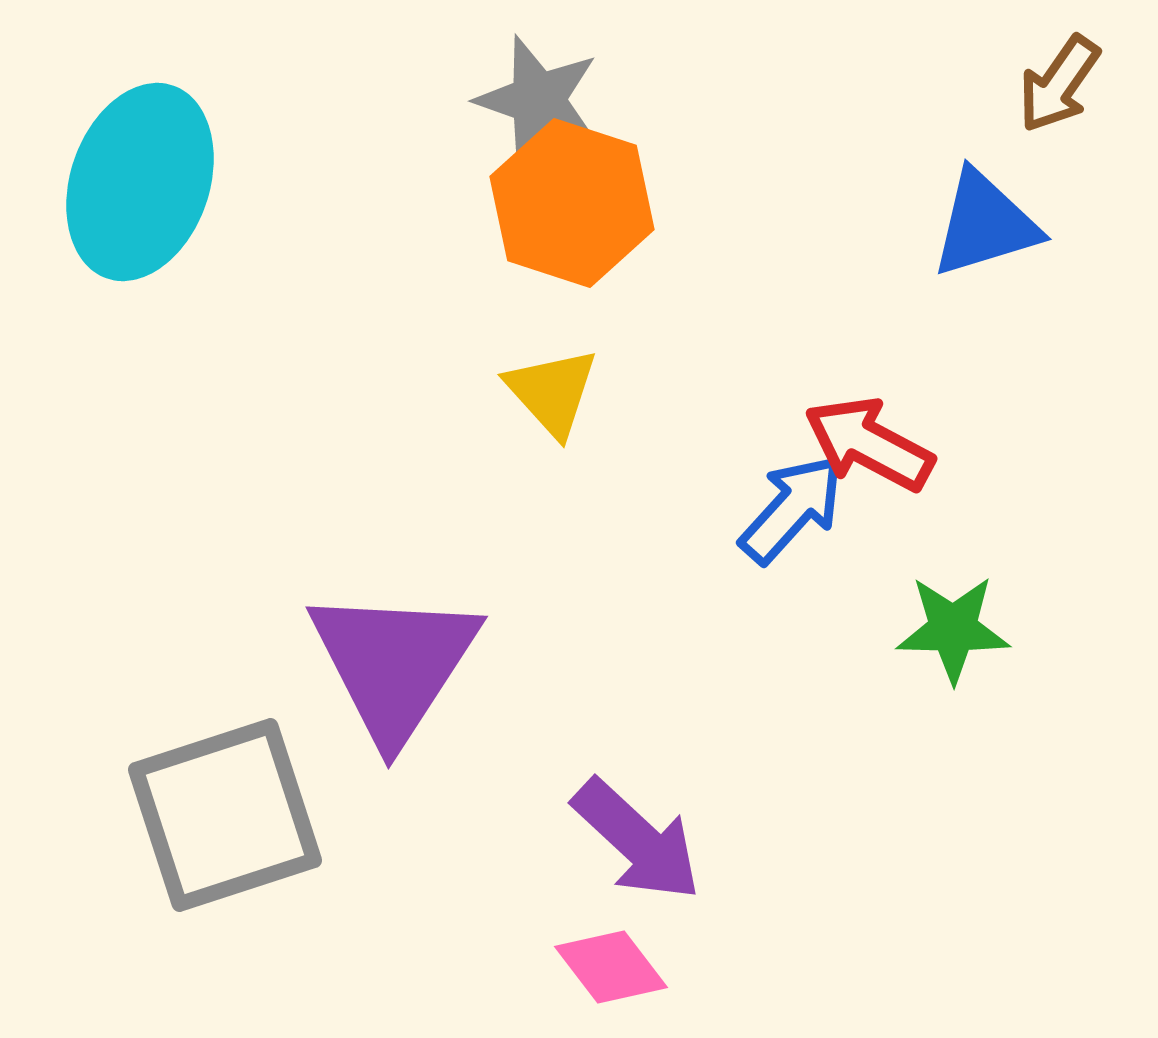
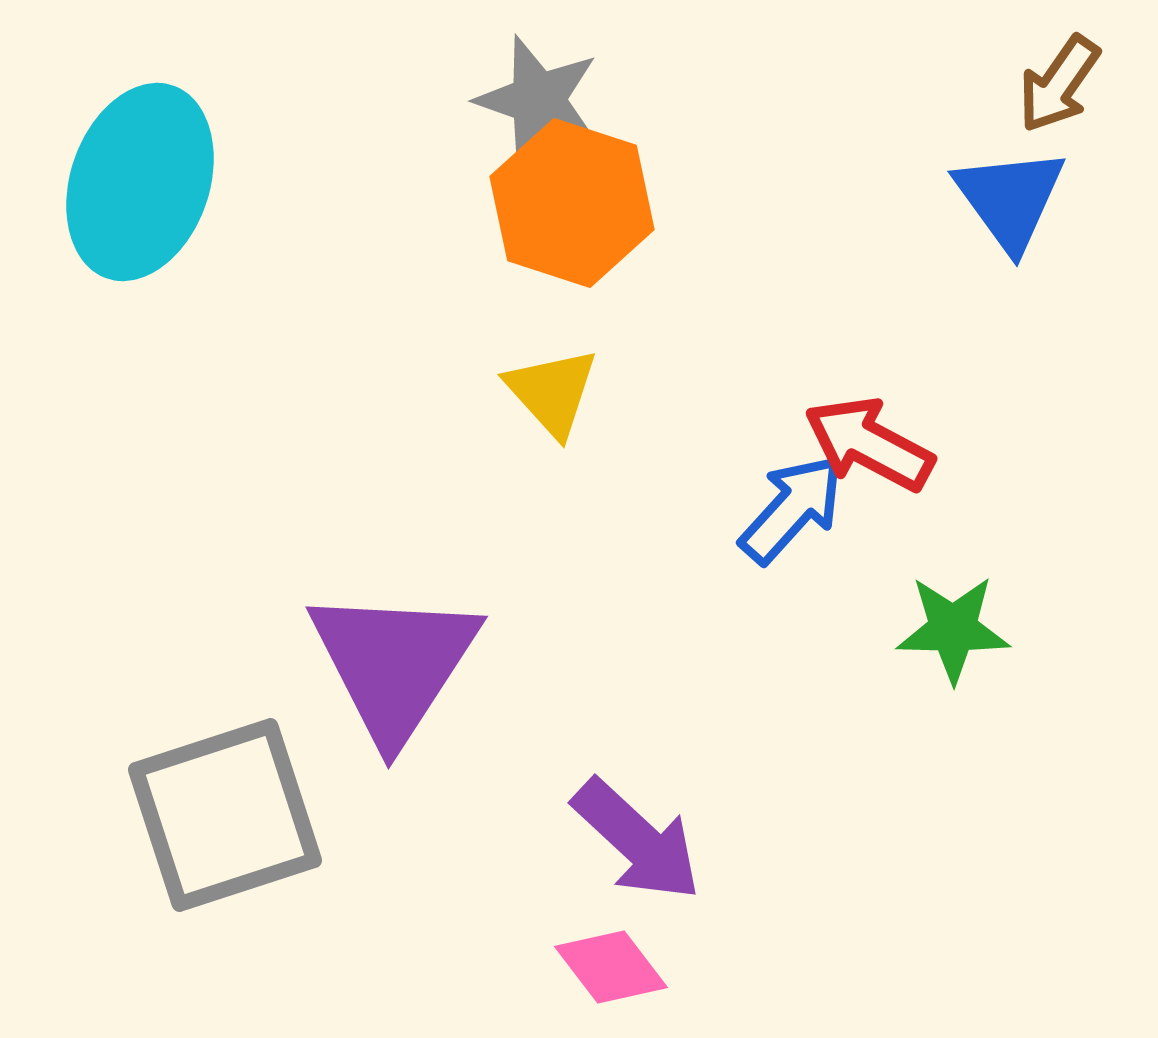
blue triangle: moved 25 px right, 25 px up; rotated 49 degrees counterclockwise
